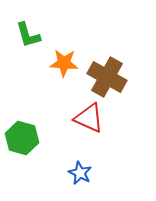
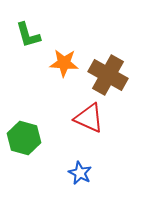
brown cross: moved 1 px right, 2 px up
green hexagon: moved 2 px right
